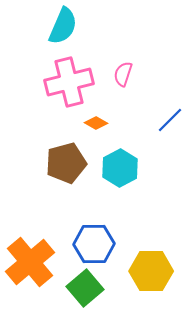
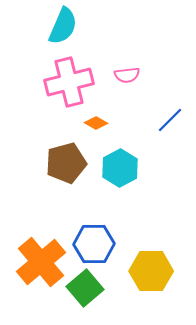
pink semicircle: moved 4 px right, 1 px down; rotated 115 degrees counterclockwise
orange cross: moved 11 px right
